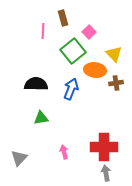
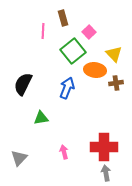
black semicircle: moved 13 px left; rotated 65 degrees counterclockwise
blue arrow: moved 4 px left, 1 px up
